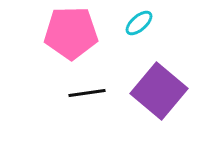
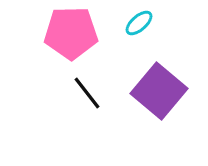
black line: rotated 60 degrees clockwise
